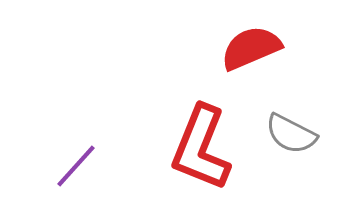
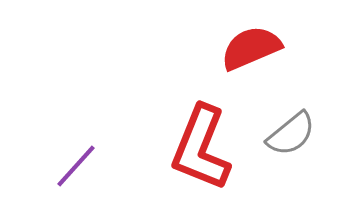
gray semicircle: rotated 66 degrees counterclockwise
